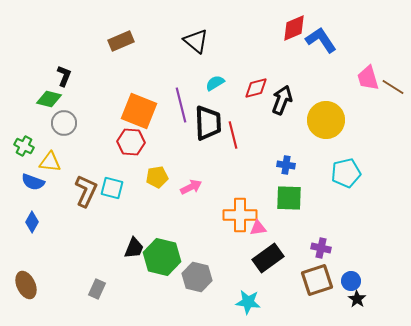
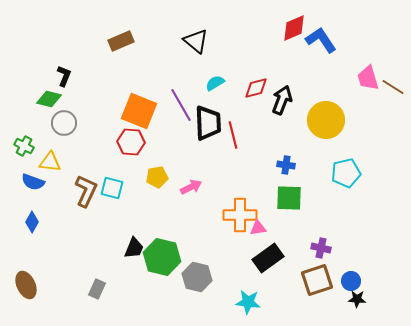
purple line at (181, 105): rotated 16 degrees counterclockwise
black star at (357, 299): rotated 30 degrees counterclockwise
